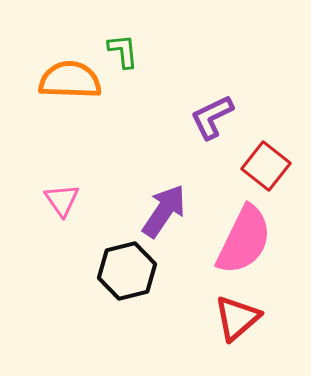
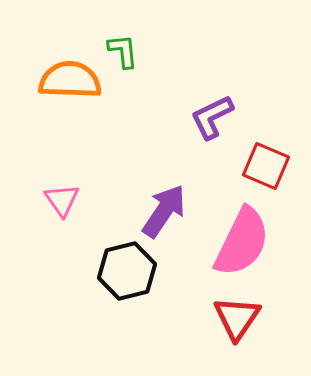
red square: rotated 15 degrees counterclockwise
pink semicircle: moved 2 px left, 2 px down
red triangle: rotated 15 degrees counterclockwise
